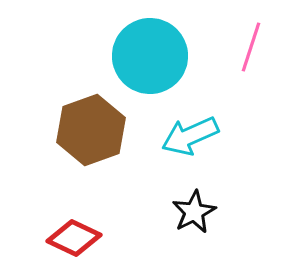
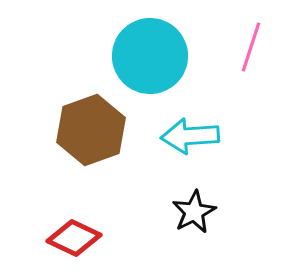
cyan arrow: rotated 20 degrees clockwise
